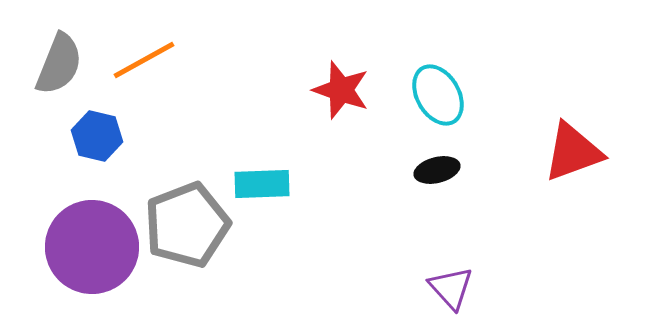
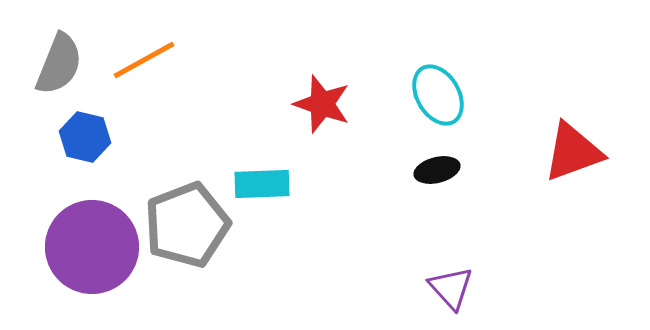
red star: moved 19 px left, 14 px down
blue hexagon: moved 12 px left, 1 px down
